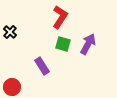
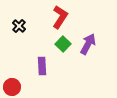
black cross: moved 9 px right, 6 px up
green square: rotated 28 degrees clockwise
purple rectangle: rotated 30 degrees clockwise
